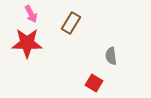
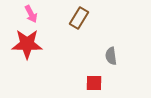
brown rectangle: moved 8 px right, 5 px up
red star: moved 1 px down
red square: rotated 30 degrees counterclockwise
